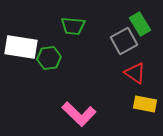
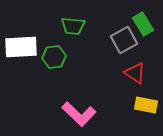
green rectangle: moved 3 px right
gray square: moved 1 px up
white rectangle: rotated 12 degrees counterclockwise
green hexagon: moved 5 px right, 1 px up
yellow rectangle: moved 1 px right, 1 px down
